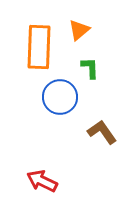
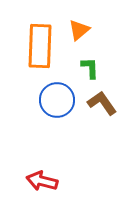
orange rectangle: moved 1 px right, 1 px up
blue circle: moved 3 px left, 3 px down
brown L-shape: moved 29 px up
red arrow: rotated 12 degrees counterclockwise
